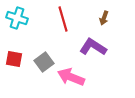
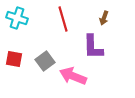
purple L-shape: rotated 124 degrees counterclockwise
gray square: moved 1 px right, 1 px up
pink arrow: moved 2 px right, 1 px up
